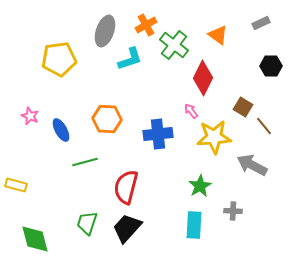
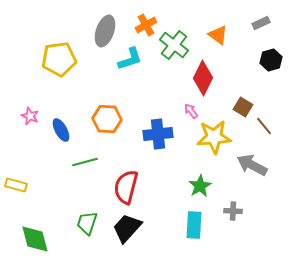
black hexagon: moved 6 px up; rotated 15 degrees counterclockwise
